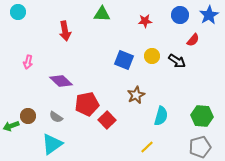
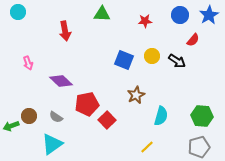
pink arrow: moved 1 px down; rotated 32 degrees counterclockwise
brown circle: moved 1 px right
gray pentagon: moved 1 px left
